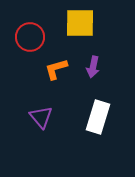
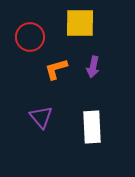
white rectangle: moved 6 px left, 10 px down; rotated 20 degrees counterclockwise
